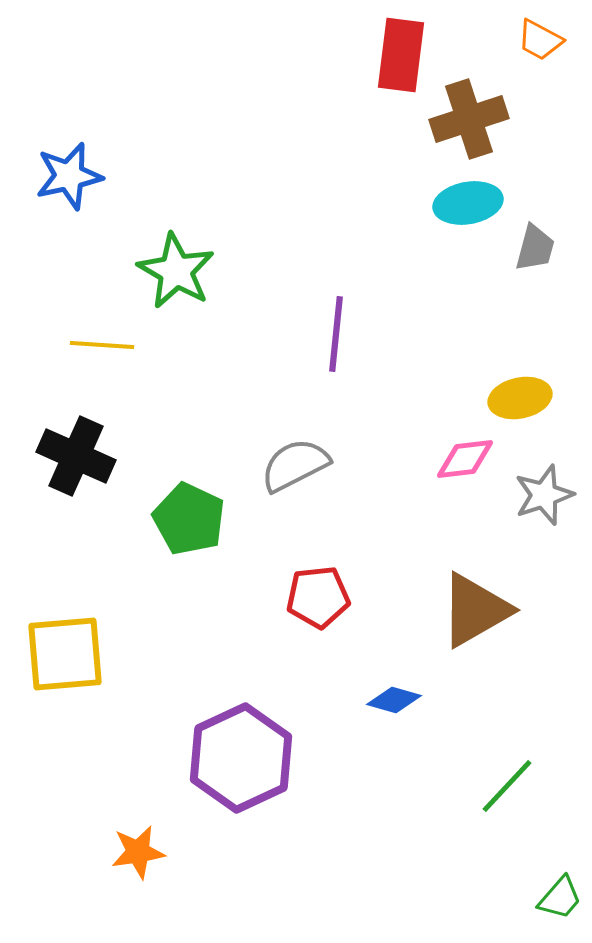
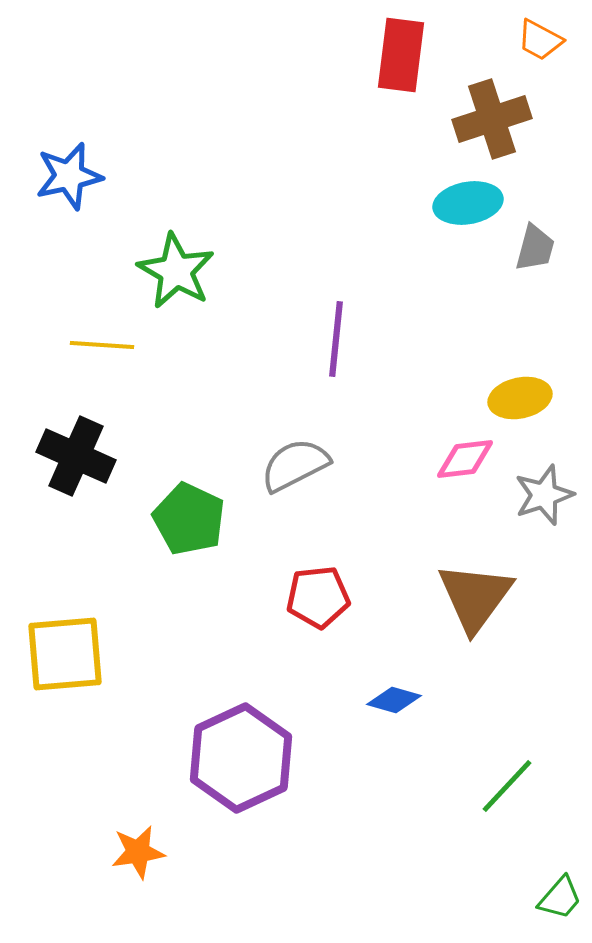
brown cross: moved 23 px right
purple line: moved 5 px down
brown triangle: moved 13 px up; rotated 24 degrees counterclockwise
